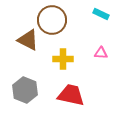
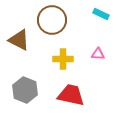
brown triangle: moved 9 px left
pink triangle: moved 3 px left, 1 px down
